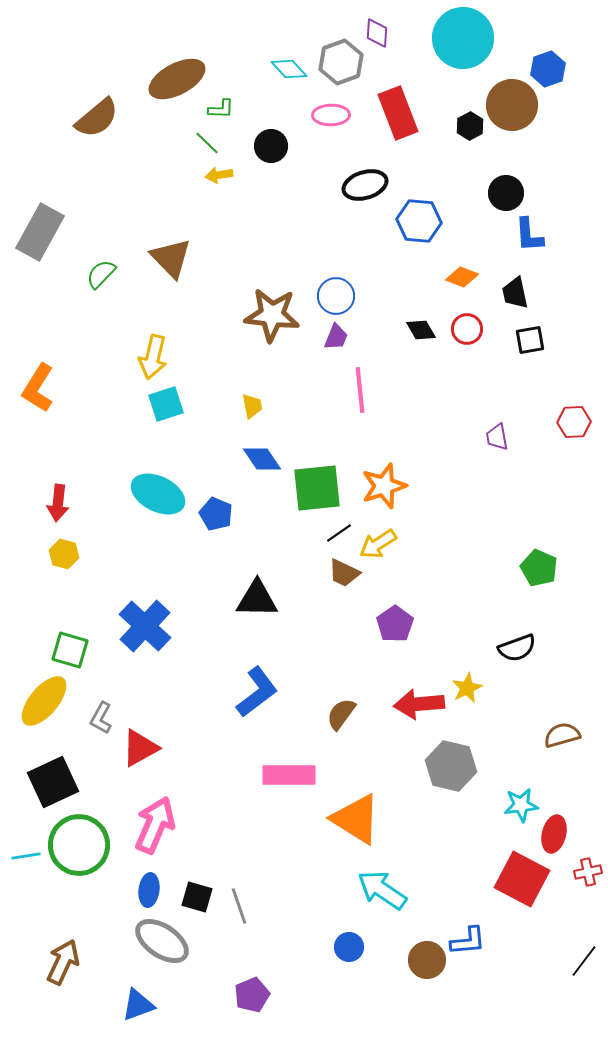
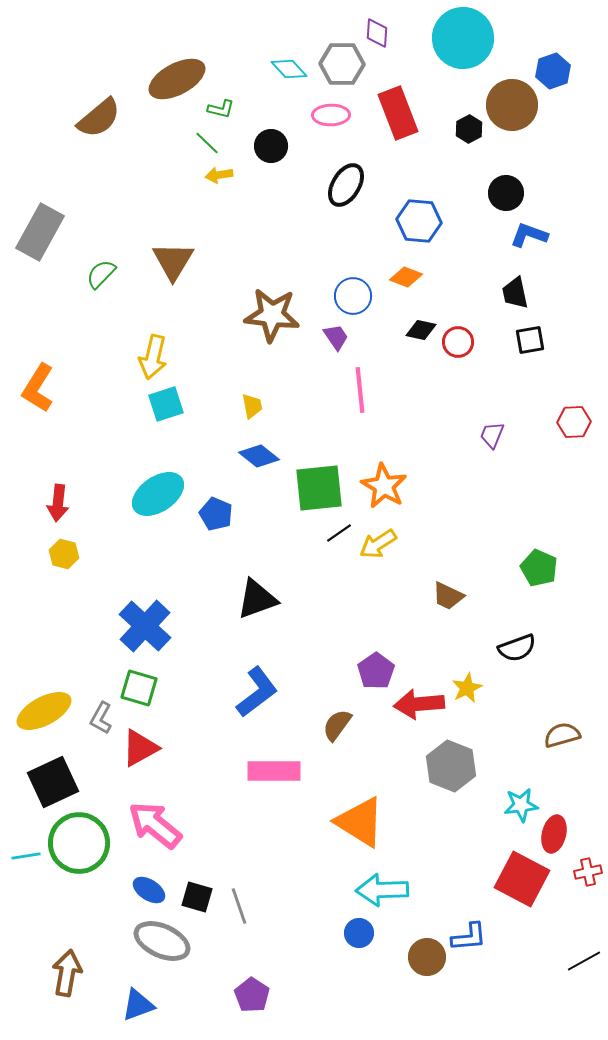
gray hexagon at (341, 62): moved 1 px right, 2 px down; rotated 21 degrees clockwise
blue hexagon at (548, 69): moved 5 px right, 2 px down
green L-shape at (221, 109): rotated 12 degrees clockwise
brown semicircle at (97, 118): moved 2 px right
black hexagon at (470, 126): moved 1 px left, 3 px down
black ellipse at (365, 185): moved 19 px left; rotated 42 degrees counterclockwise
blue L-shape at (529, 235): rotated 114 degrees clockwise
brown triangle at (171, 258): moved 2 px right, 3 px down; rotated 15 degrees clockwise
orange diamond at (462, 277): moved 56 px left
blue circle at (336, 296): moved 17 px right
red circle at (467, 329): moved 9 px left, 13 px down
black diamond at (421, 330): rotated 48 degrees counterclockwise
purple trapezoid at (336, 337): rotated 56 degrees counterclockwise
purple trapezoid at (497, 437): moved 5 px left, 2 px up; rotated 32 degrees clockwise
blue diamond at (262, 459): moved 3 px left, 3 px up; rotated 18 degrees counterclockwise
orange star at (384, 486): rotated 24 degrees counterclockwise
green square at (317, 488): moved 2 px right
cyan ellipse at (158, 494): rotated 60 degrees counterclockwise
brown trapezoid at (344, 573): moved 104 px right, 23 px down
black triangle at (257, 599): rotated 21 degrees counterclockwise
purple pentagon at (395, 624): moved 19 px left, 47 px down
green square at (70, 650): moved 69 px right, 38 px down
yellow ellipse at (44, 701): moved 10 px down; rotated 22 degrees clockwise
brown semicircle at (341, 714): moved 4 px left, 11 px down
gray hexagon at (451, 766): rotated 9 degrees clockwise
pink rectangle at (289, 775): moved 15 px left, 4 px up
orange triangle at (356, 819): moved 4 px right, 3 px down
pink arrow at (155, 825): rotated 74 degrees counterclockwise
green circle at (79, 845): moved 2 px up
blue ellipse at (149, 890): rotated 64 degrees counterclockwise
cyan arrow at (382, 890): rotated 36 degrees counterclockwise
gray ellipse at (162, 941): rotated 10 degrees counterclockwise
blue L-shape at (468, 941): moved 1 px right, 4 px up
blue circle at (349, 947): moved 10 px right, 14 px up
brown circle at (427, 960): moved 3 px up
black line at (584, 961): rotated 24 degrees clockwise
brown arrow at (63, 962): moved 4 px right, 11 px down; rotated 15 degrees counterclockwise
purple pentagon at (252, 995): rotated 16 degrees counterclockwise
